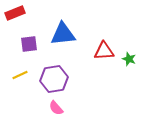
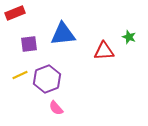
green star: moved 22 px up
purple hexagon: moved 7 px left; rotated 12 degrees counterclockwise
